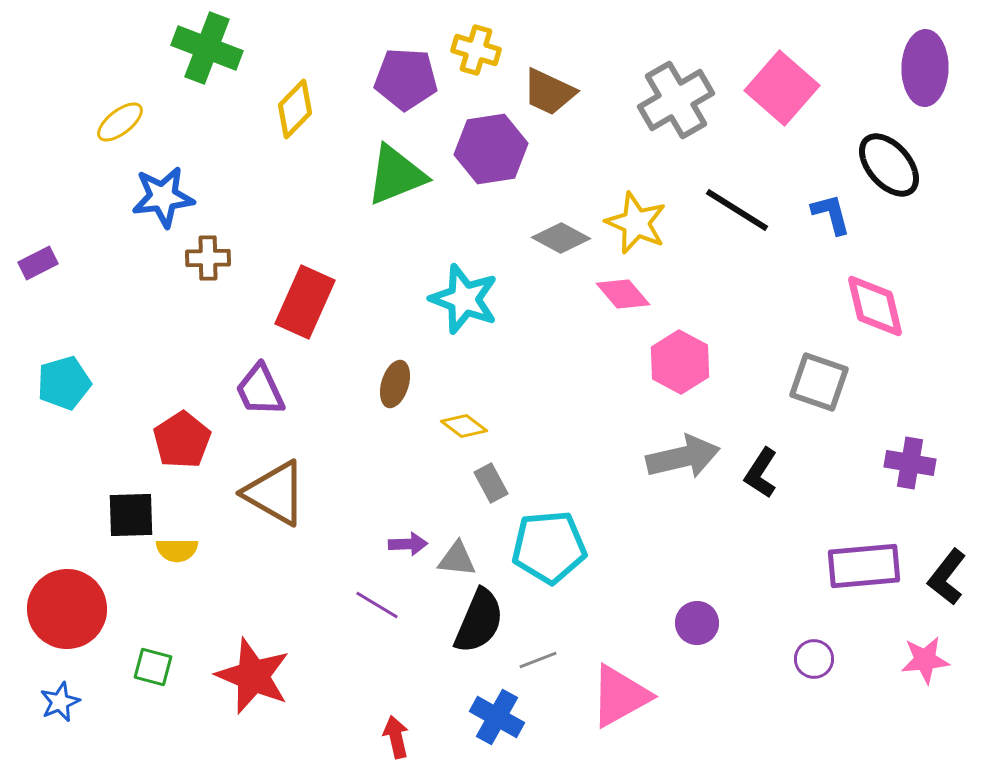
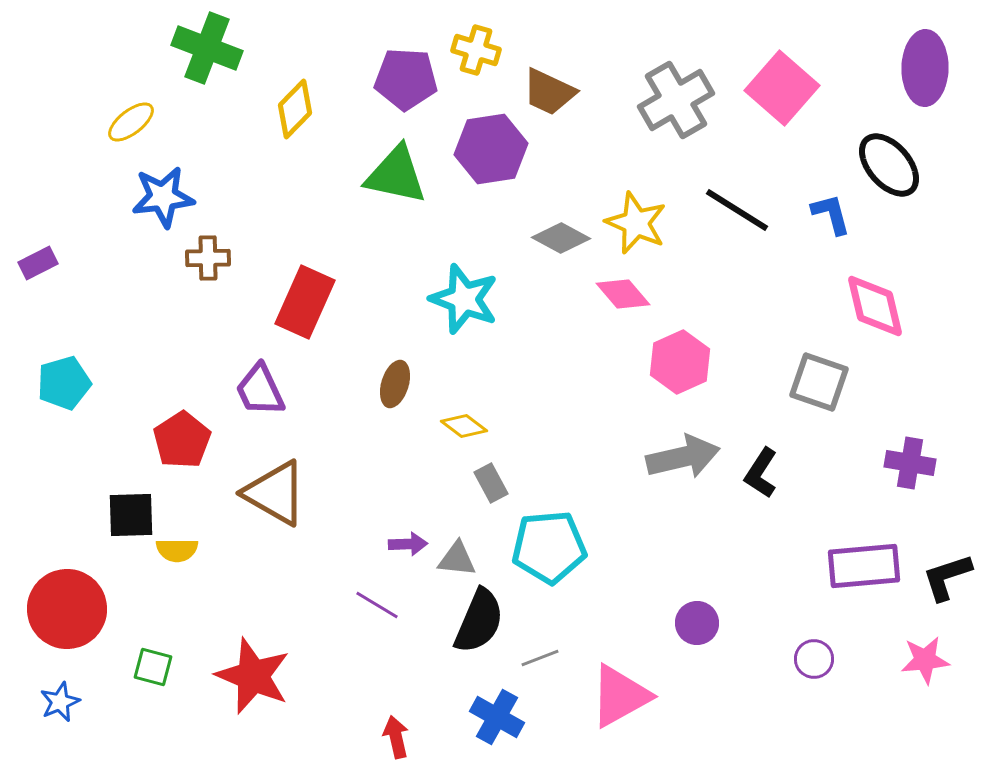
yellow ellipse at (120, 122): moved 11 px right
green triangle at (396, 175): rotated 34 degrees clockwise
pink hexagon at (680, 362): rotated 8 degrees clockwise
black L-shape at (947, 577): rotated 34 degrees clockwise
gray line at (538, 660): moved 2 px right, 2 px up
